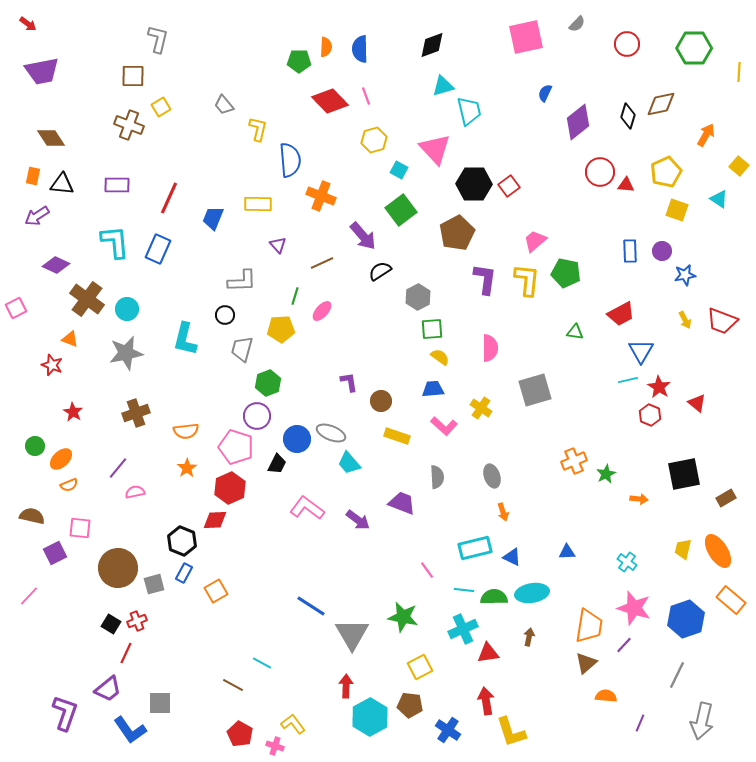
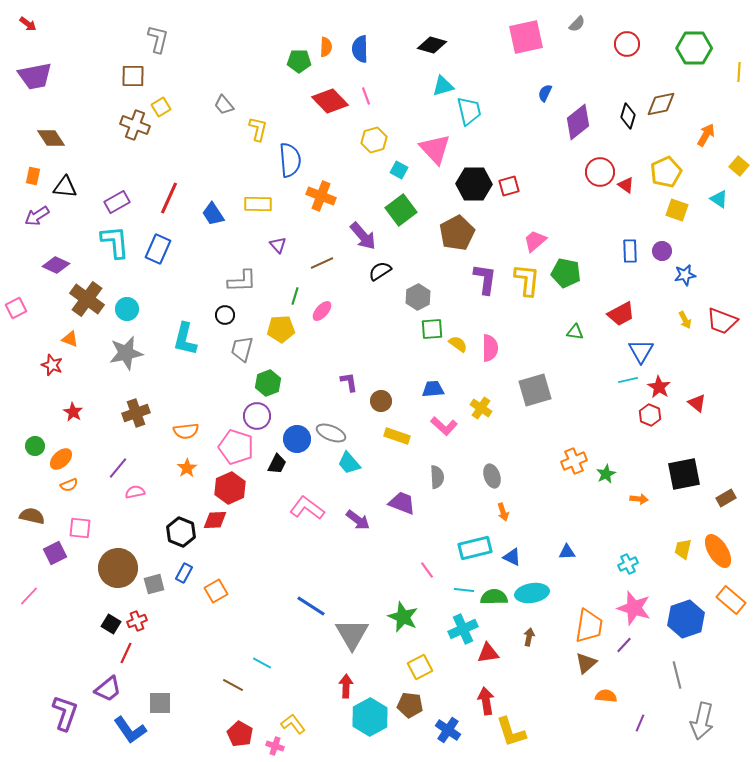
black diamond at (432, 45): rotated 36 degrees clockwise
purple trapezoid at (42, 71): moved 7 px left, 5 px down
brown cross at (129, 125): moved 6 px right
black triangle at (62, 184): moved 3 px right, 3 px down
purple rectangle at (117, 185): moved 17 px down; rotated 30 degrees counterclockwise
red triangle at (626, 185): rotated 30 degrees clockwise
red square at (509, 186): rotated 20 degrees clockwise
blue trapezoid at (213, 218): moved 4 px up; rotated 55 degrees counterclockwise
yellow semicircle at (440, 357): moved 18 px right, 13 px up
black hexagon at (182, 541): moved 1 px left, 9 px up
cyan cross at (627, 562): moved 1 px right, 2 px down; rotated 30 degrees clockwise
green star at (403, 617): rotated 12 degrees clockwise
gray line at (677, 675): rotated 40 degrees counterclockwise
